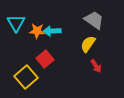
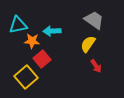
cyan triangle: moved 2 px right, 2 px down; rotated 48 degrees clockwise
orange star: moved 5 px left, 10 px down
red square: moved 3 px left
